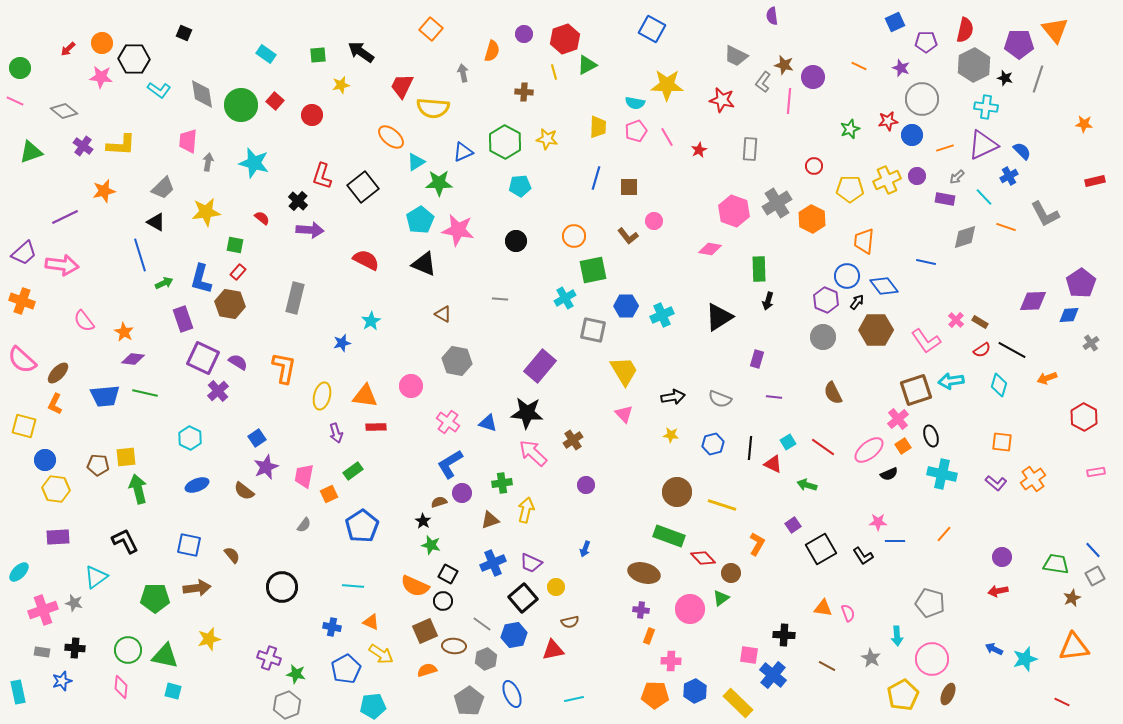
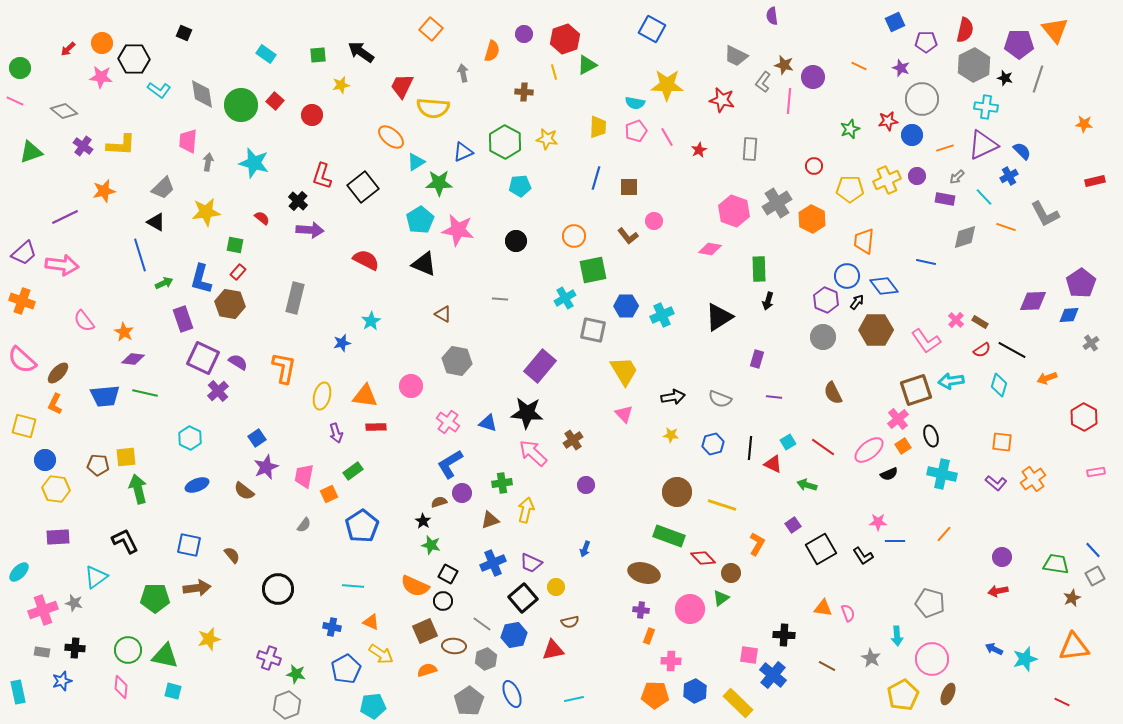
black circle at (282, 587): moved 4 px left, 2 px down
